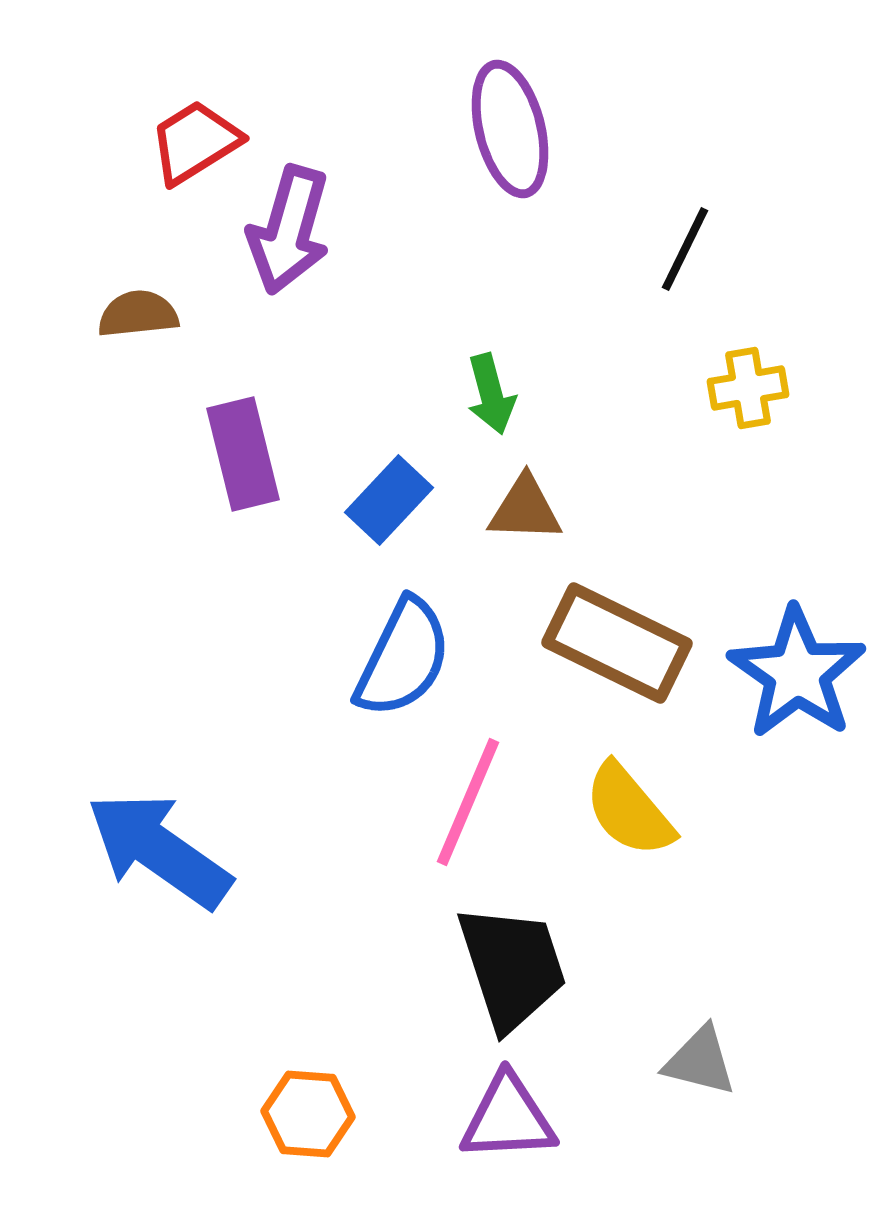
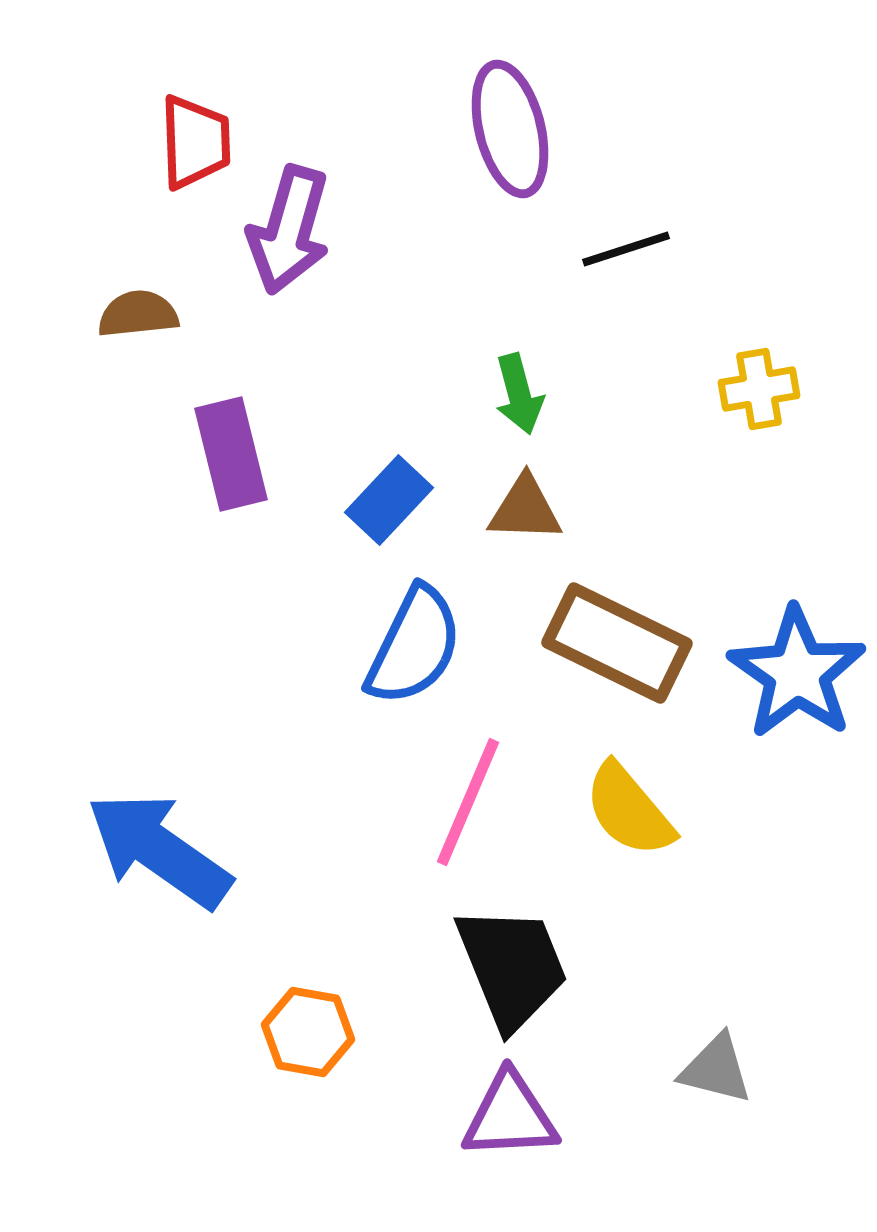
red trapezoid: rotated 120 degrees clockwise
black line: moved 59 px left; rotated 46 degrees clockwise
yellow cross: moved 11 px right, 1 px down
green arrow: moved 28 px right
purple rectangle: moved 12 px left
blue semicircle: moved 11 px right, 12 px up
black trapezoid: rotated 4 degrees counterclockwise
gray triangle: moved 16 px right, 8 px down
orange hexagon: moved 82 px up; rotated 6 degrees clockwise
purple triangle: moved 2 px right, 2 px up
